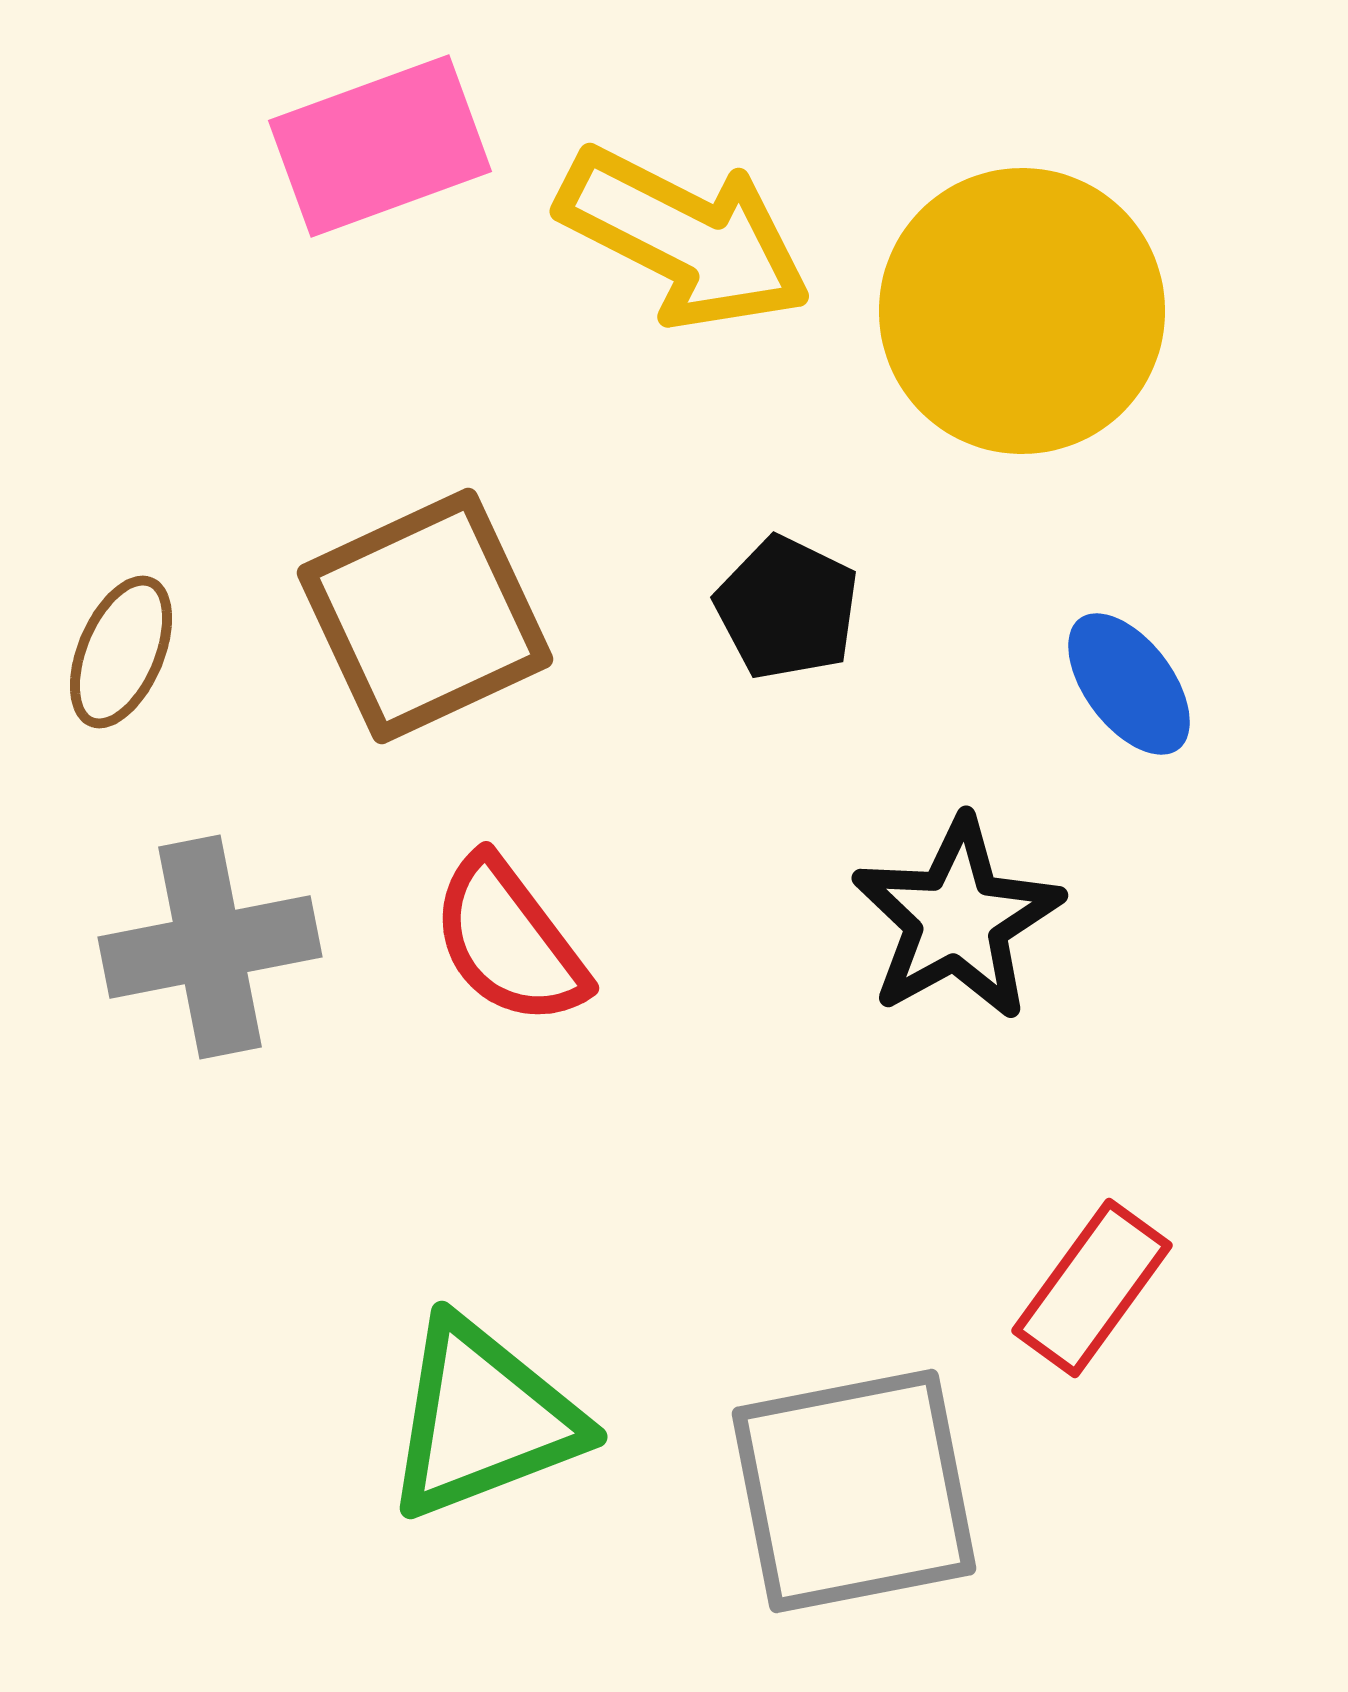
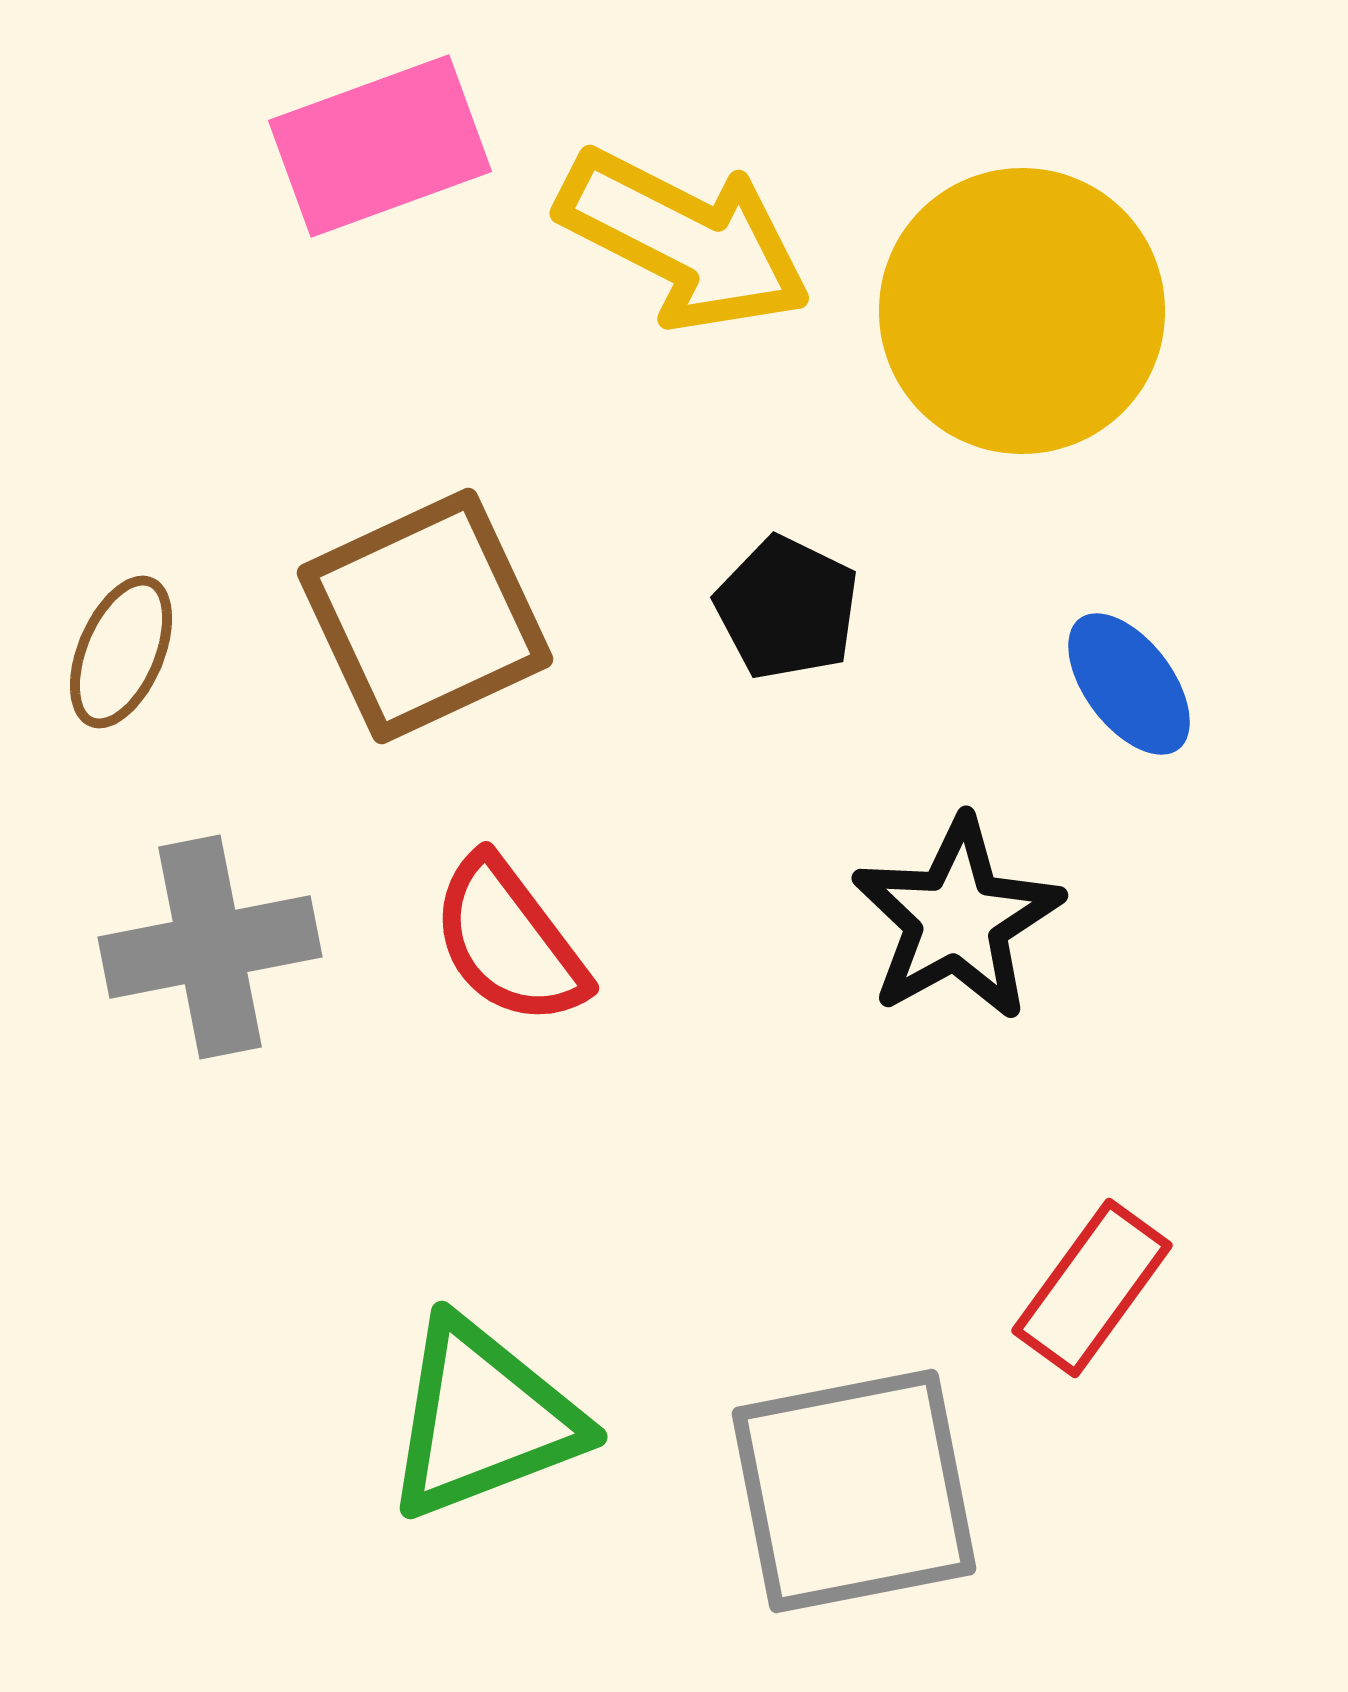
yellow arrow: moved 2 px down
